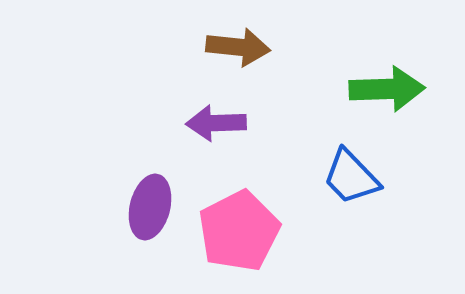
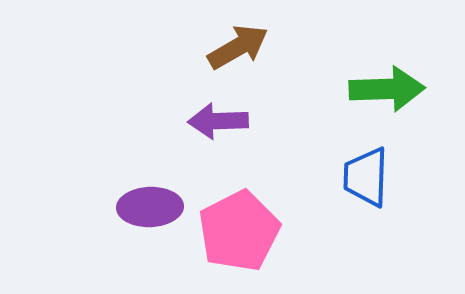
brown arrow: rotated 36 degrees counterclockwise
purple arrow: moved 2 px right, 2 px up
blue trapezoid: moved 15 px right; rotated 46 degrees clockwise
purple ellipse: rotated 74 degrees clockwise
